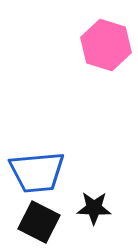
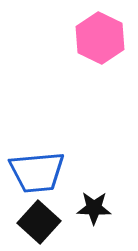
pink hexagon: moved 6 px left, 7 px up; rotated 9 degrees clockwise
black square: rotated 15 degrees clockwise
